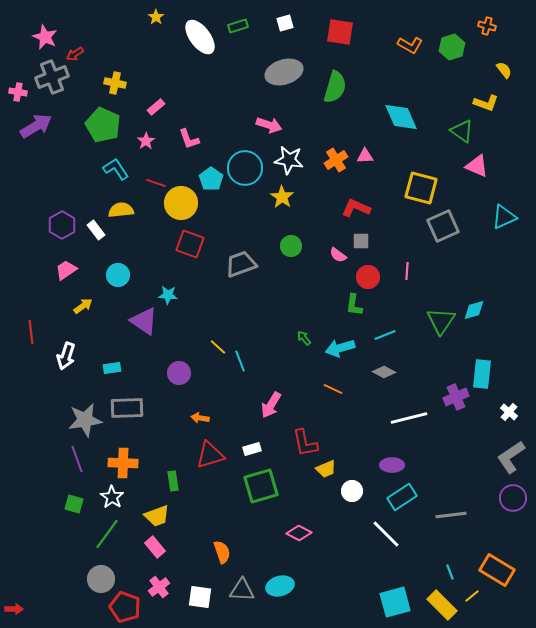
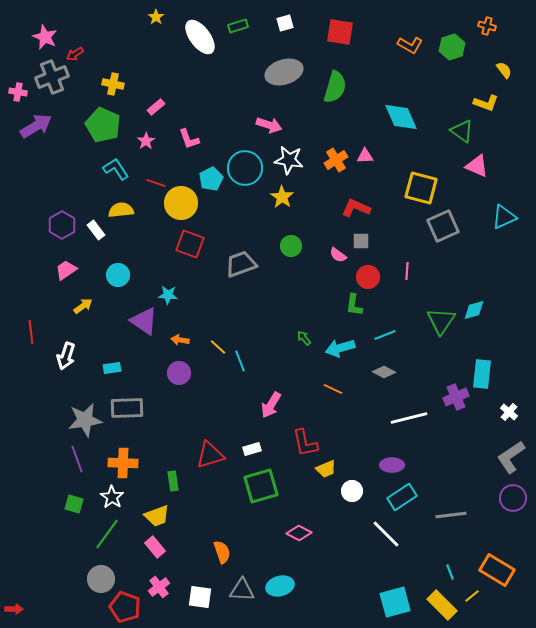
yellow cross at (115, 83): moved 2 px left, 1 px down
cyan pentagon at (211, 179): rotated 10 degrees clockwise
orange arrow at (200, 418): moved 20 px left, 78 px up
